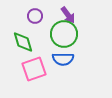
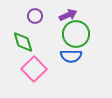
purple arrow: rotated 78 degrees counterclockwise
green circle: moved 12 px right
blue semicircle: moved 8 px right, 3 px up
pink square: rotated 25 degrees counterclockwise
